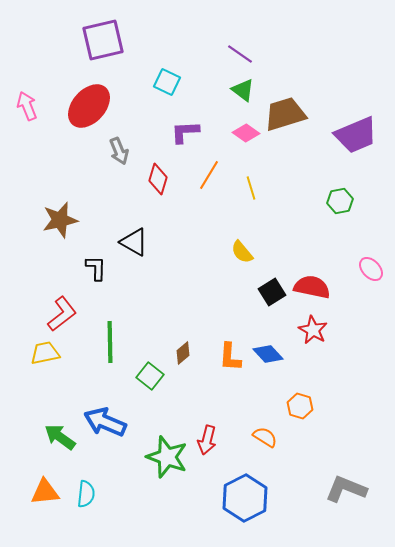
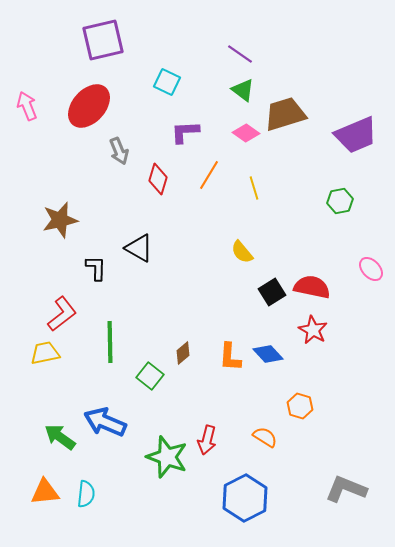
yellow line: moved 3 px right
black triangle: moved 5 px right, 6 px down
